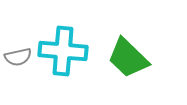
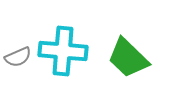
gray semicircle: rotated 12 degrees counterclockwise
